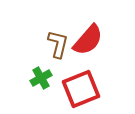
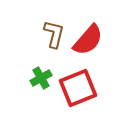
brown L-shape: moved 4 px left, 10 px up
red square: moved 3 px left, 1 px up
